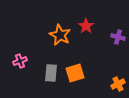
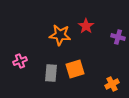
orange star: rotated 20 degrees counterclockwise
orange square: moved 4 px up
orange cross: moved 6 px left
